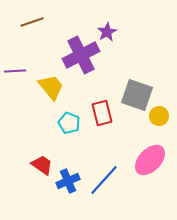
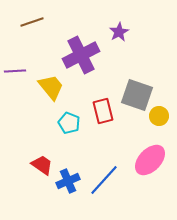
purple star: moved 12 px right
red rectangle: moved 1 px right, 2 px up
